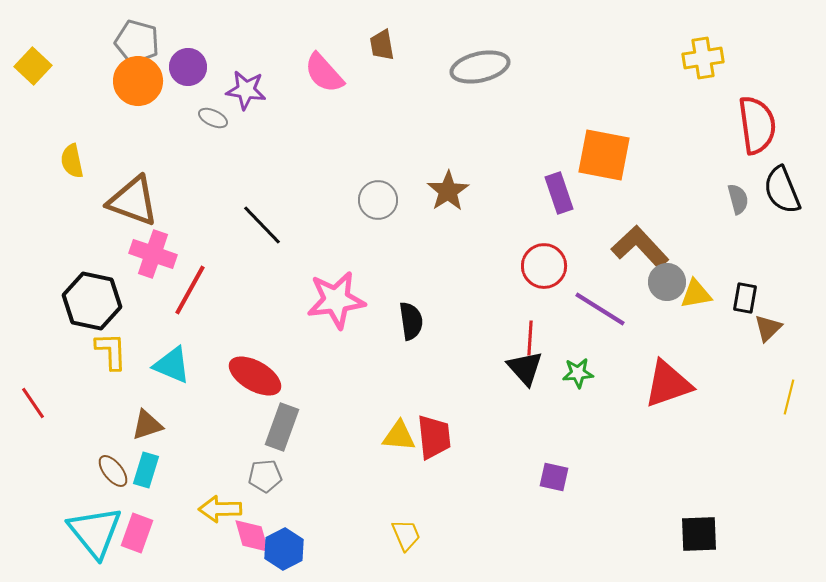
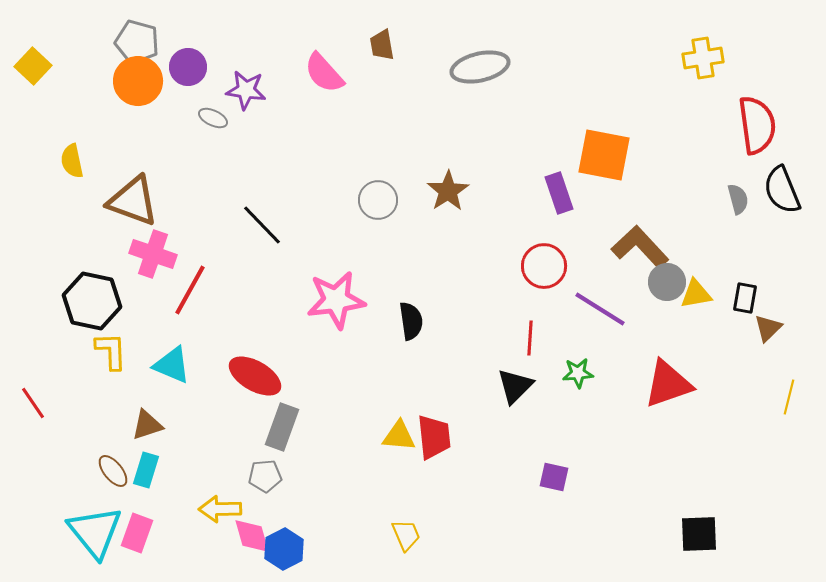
black triangle at (525, 368): moved 10 px left, 18 px down; rotated 27 degrees clockwise
